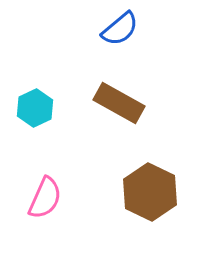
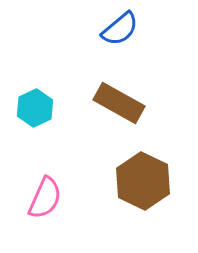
brown hexagon: moved 7 px left, 11 px up
